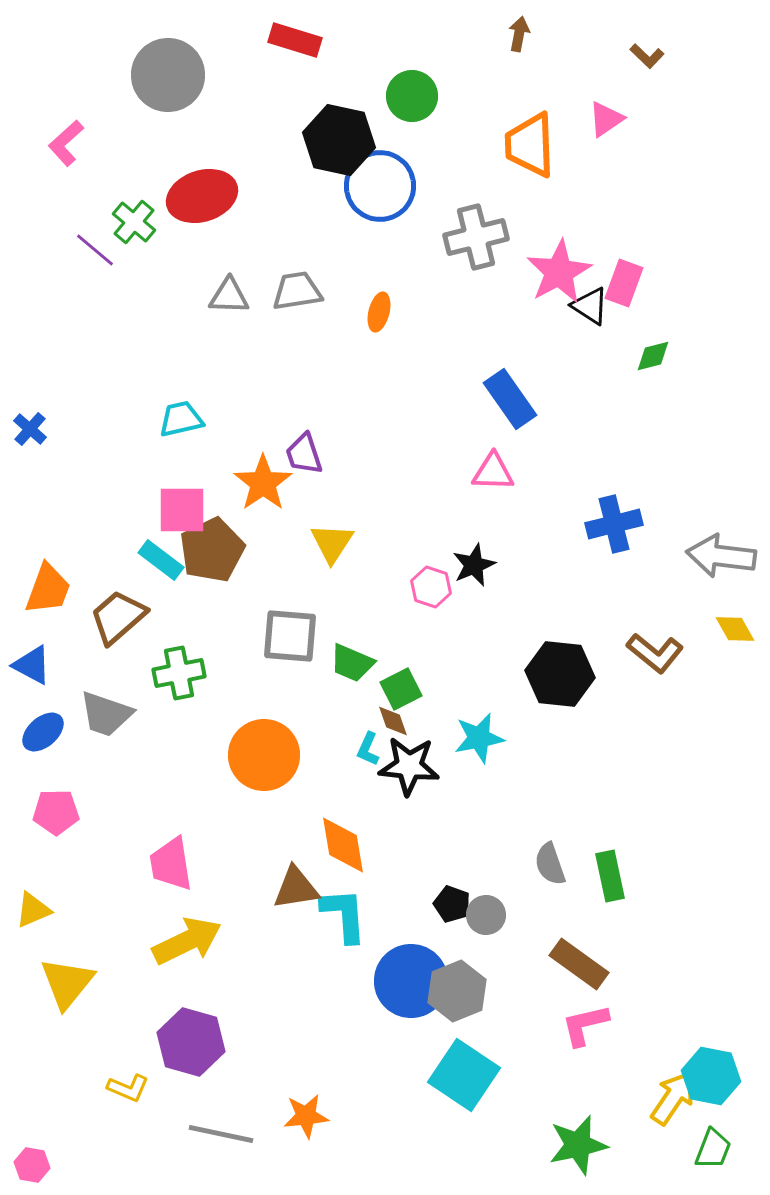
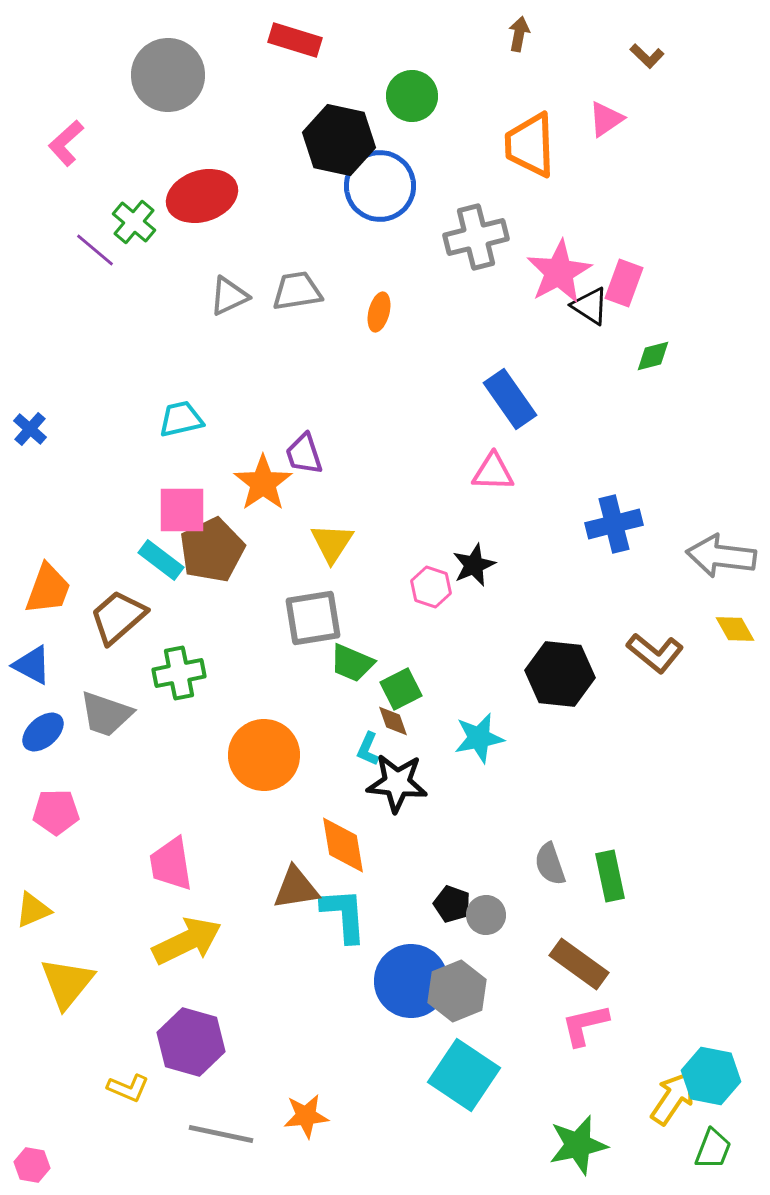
gray triangle at (229, 296): rotated 27 degrees counterclockwise
gray square at (290, 636): moved 23 px right, 18 px up; rotated 14 degrees counterclockwise
black star at (409, 766): moved 12 px left, 17 px down
